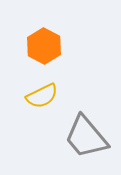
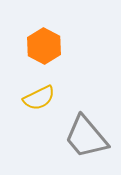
yellow semicircle: moved 3 px left, 2 px down
